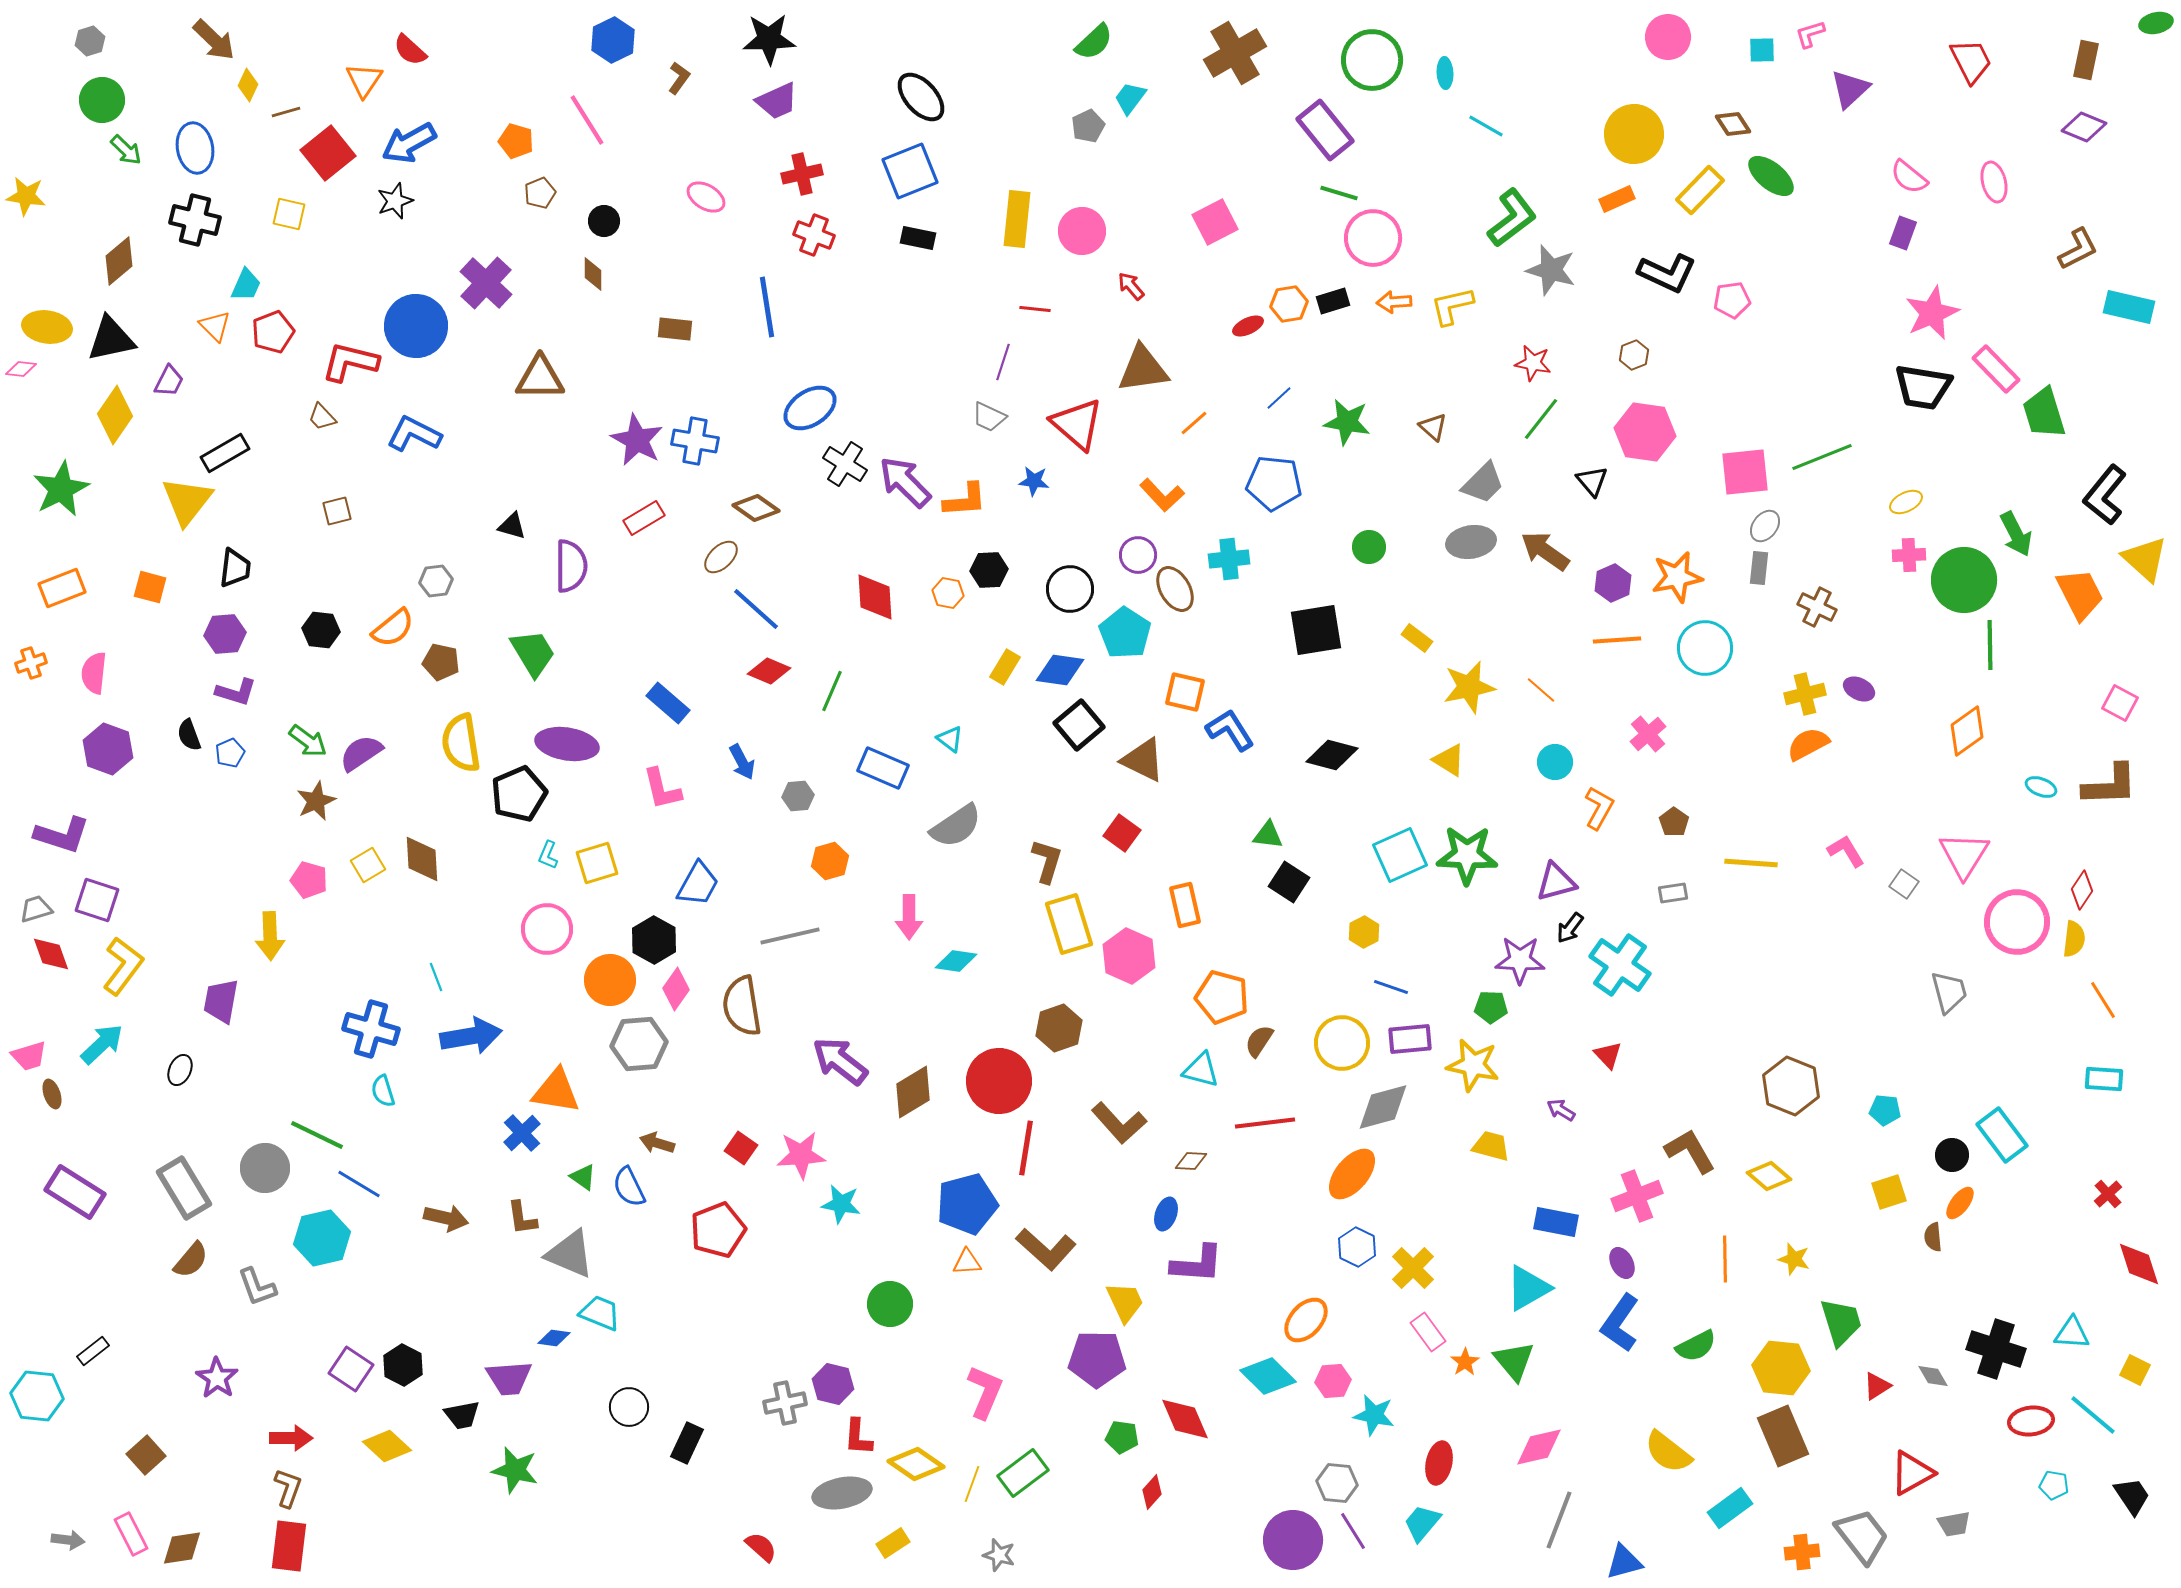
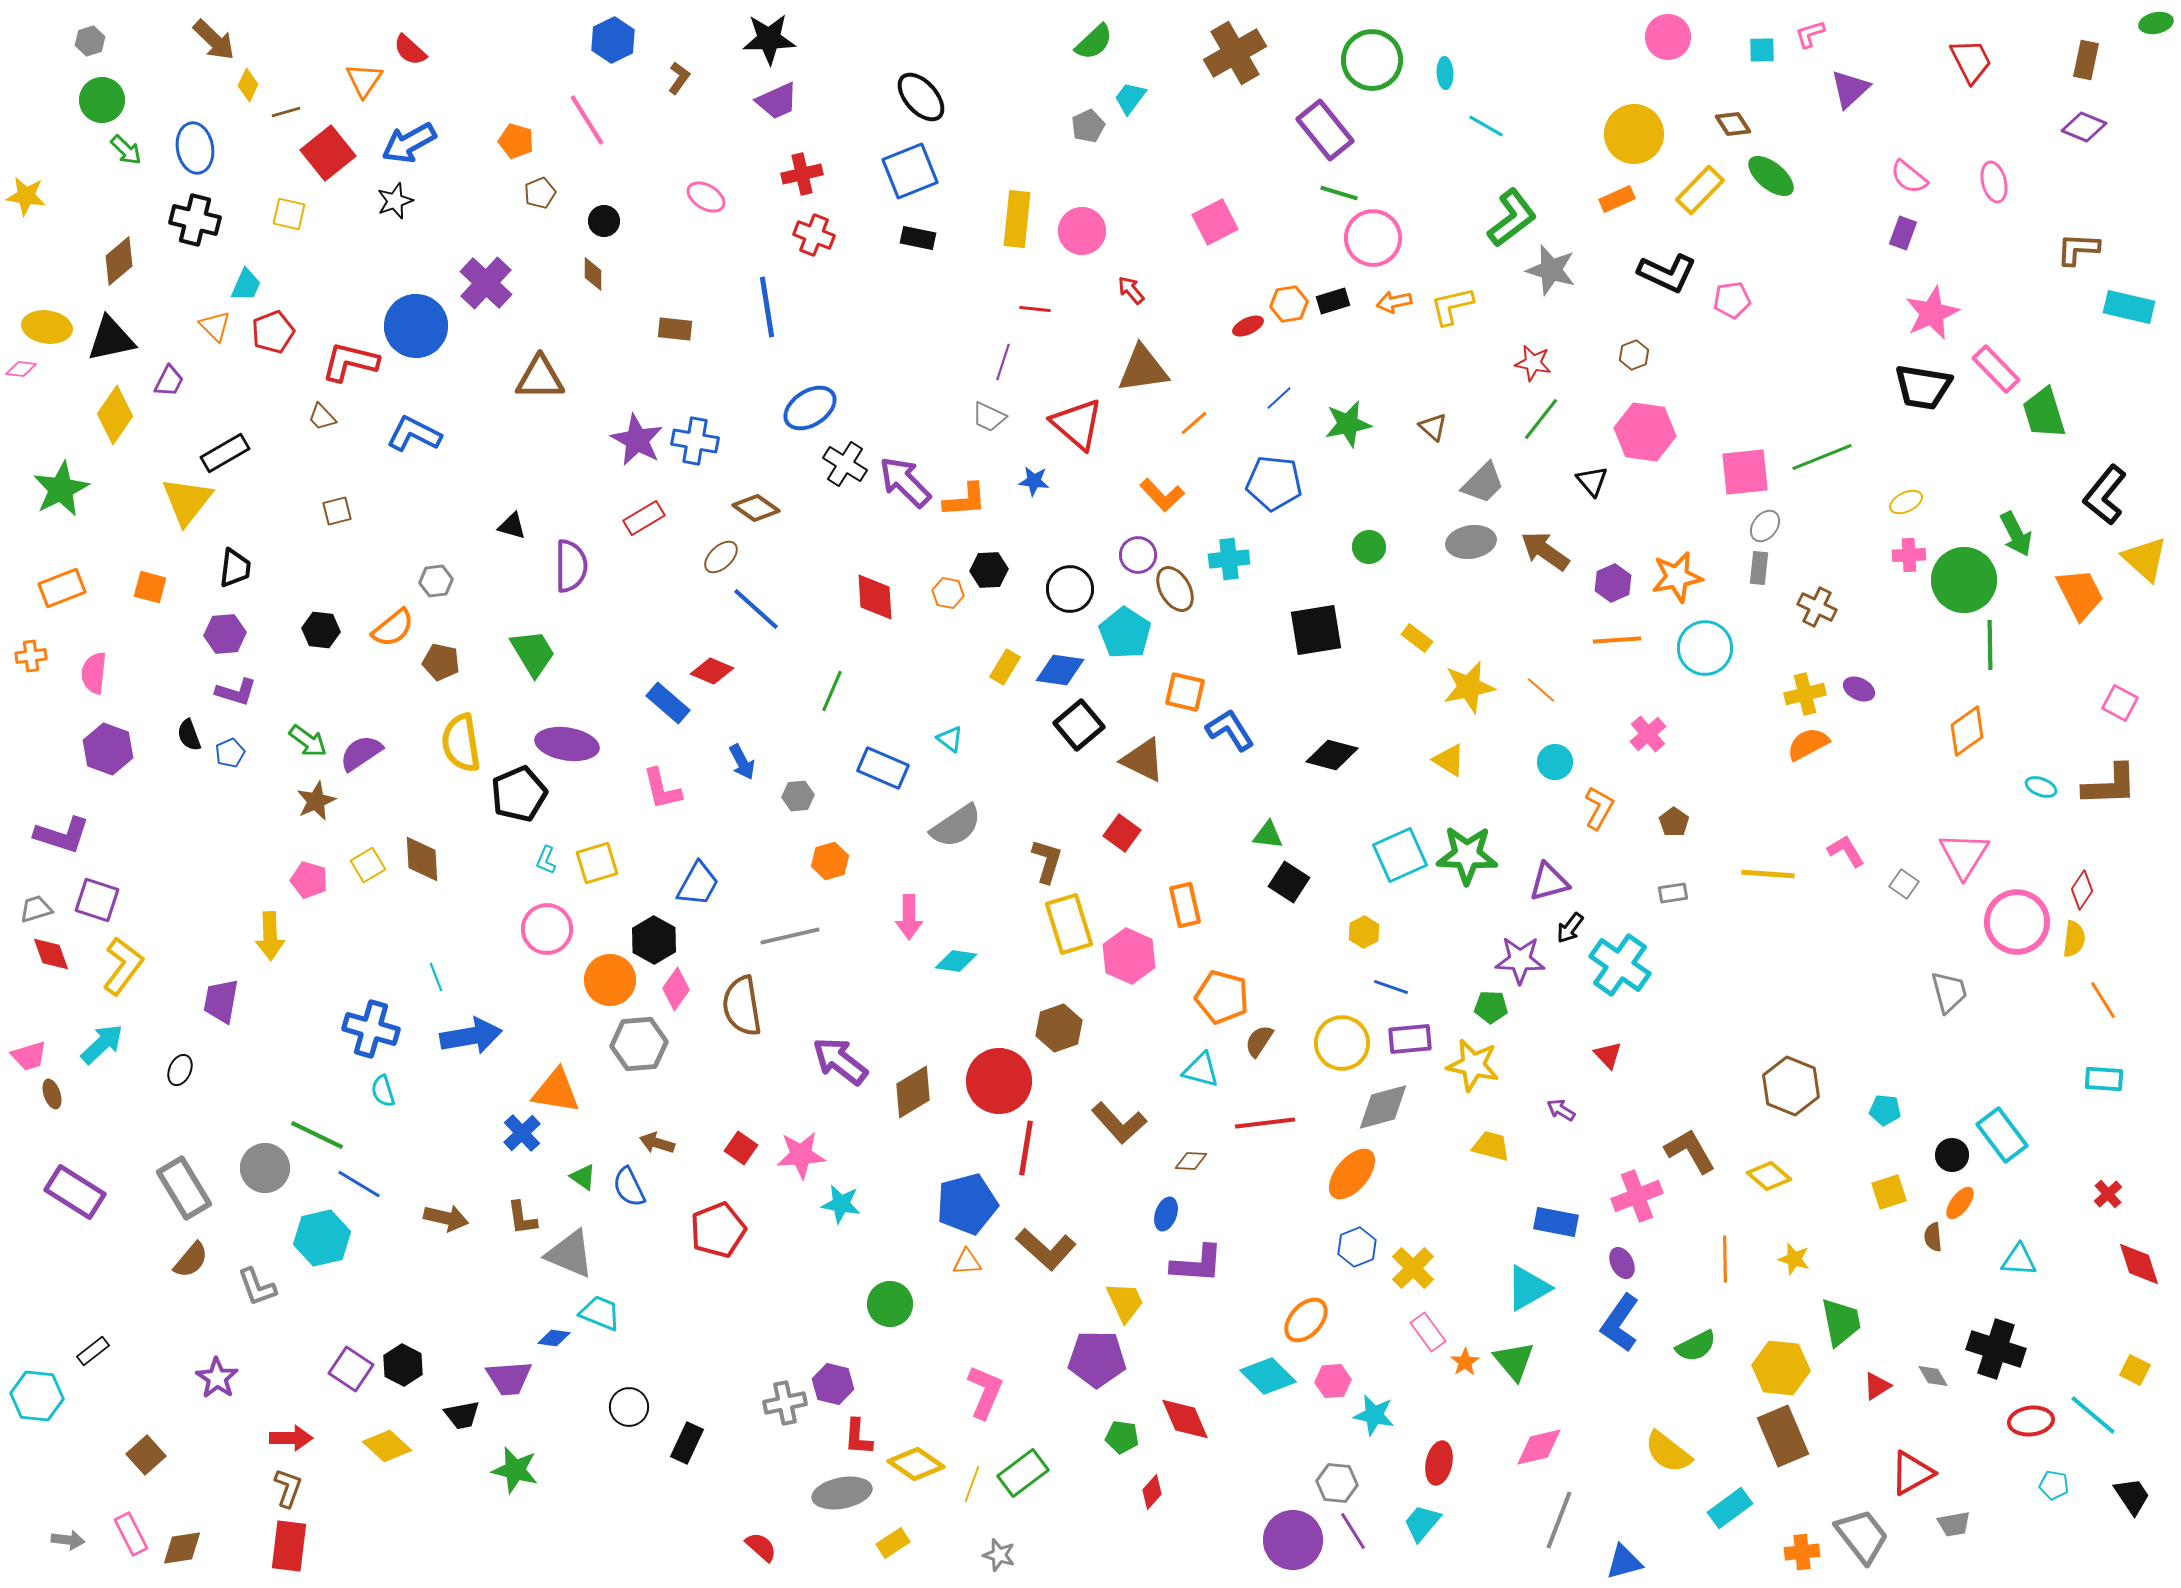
brown L-shape at (2078, 249): rotated 150 degrees counterclockwise
red arrow at (1131, 286): moved 4 px down
orange arrow at (1394, 302): rotated 8 degrees counterclockwise
green star at (1347, 422): moved 1 px right, 2 px down; rotated 21 degrees counterclockwise
orange cross at (31, 663): moved 7 px up; rotated 12 degrees clockwise
red diamond at (769, 671): moved 57 px left
cyan L-shape at (548, 855): moved 2 px left, 5 px down
yellow line at (1751, 863): moved 17 px right, 11 px down
purple triangle at (1556, 882): moved 7 px left
blue hexagon at (1357, 1247): rotated 12 degrees clockwise
green trapezoid at (1841, 1322): rotated 6 degrees clockwise
cyan triangle at (2072, 1333): moved 53 px left, 73 px up
